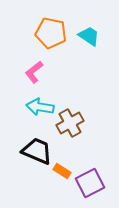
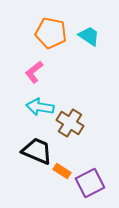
brown cross: rotated 28 degrees counterclockwise
